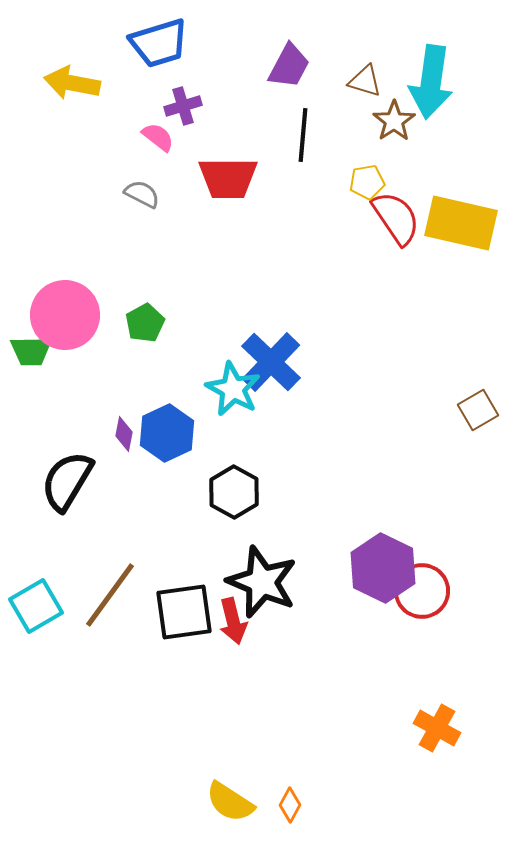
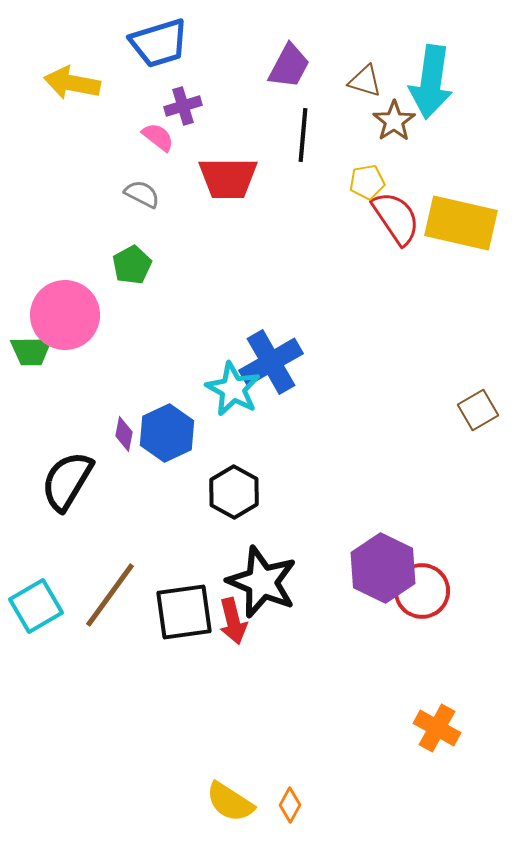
green pentagon: moved 13 px left, 58 px up
blue cross: rotated 16 degrees clockwise
